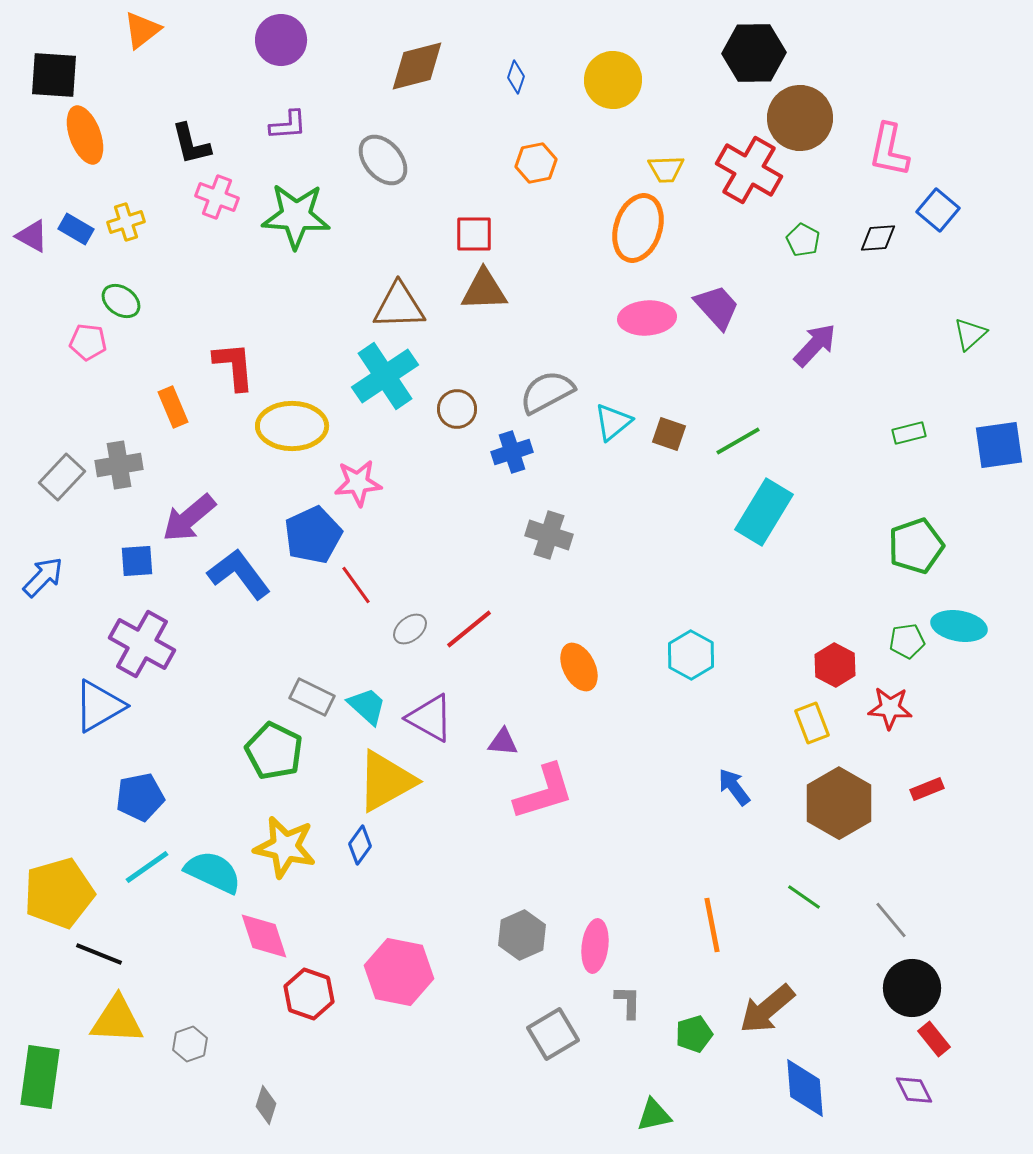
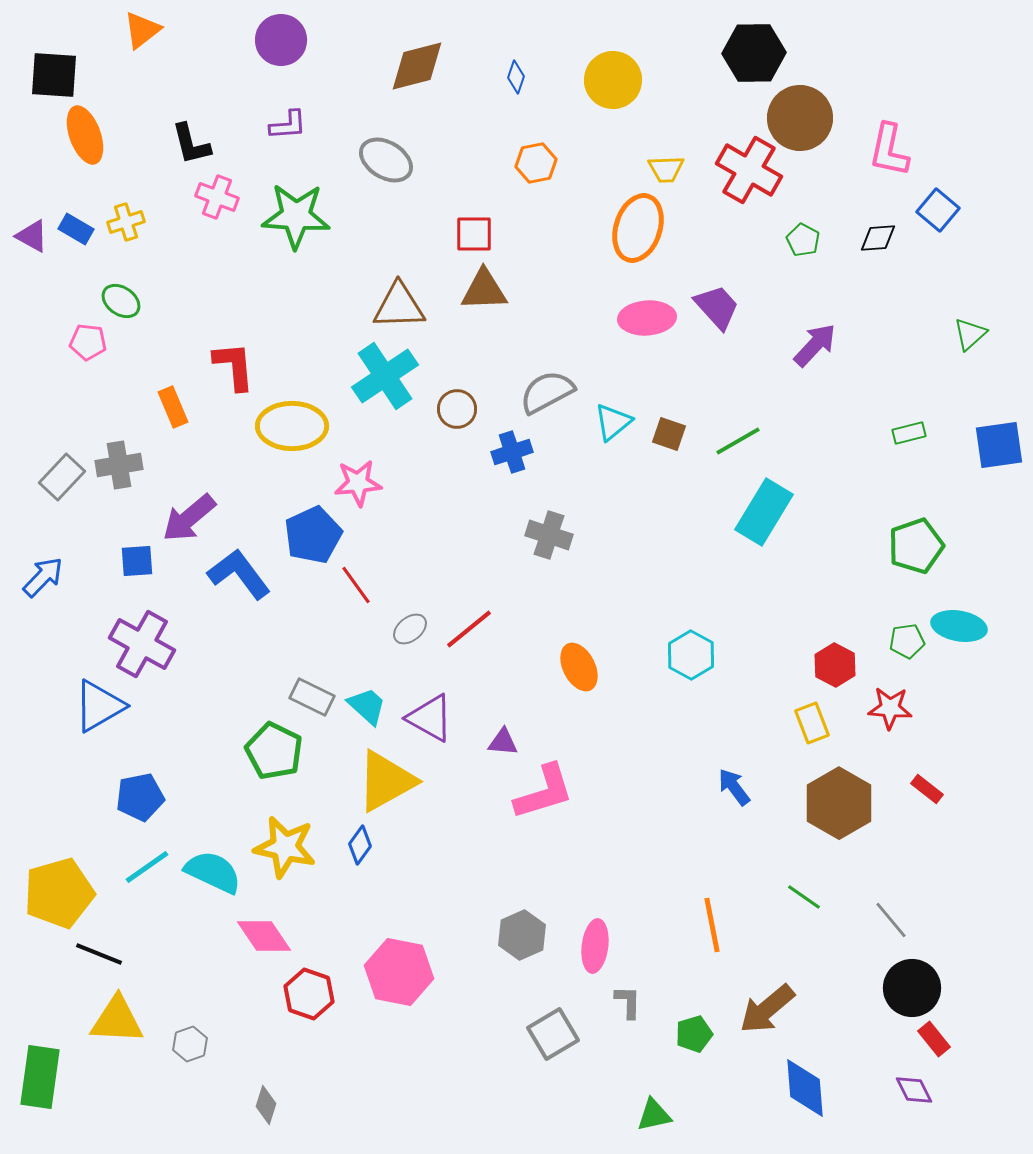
gray ellipse at (383, 160): moved 3 px right; rotated 18 degrees counterclockwise
red rectangle at (927, 789): rotated 60 degrees clockwise
pink diamond at (264, 936): rotated 16 degrees counterclockwise
